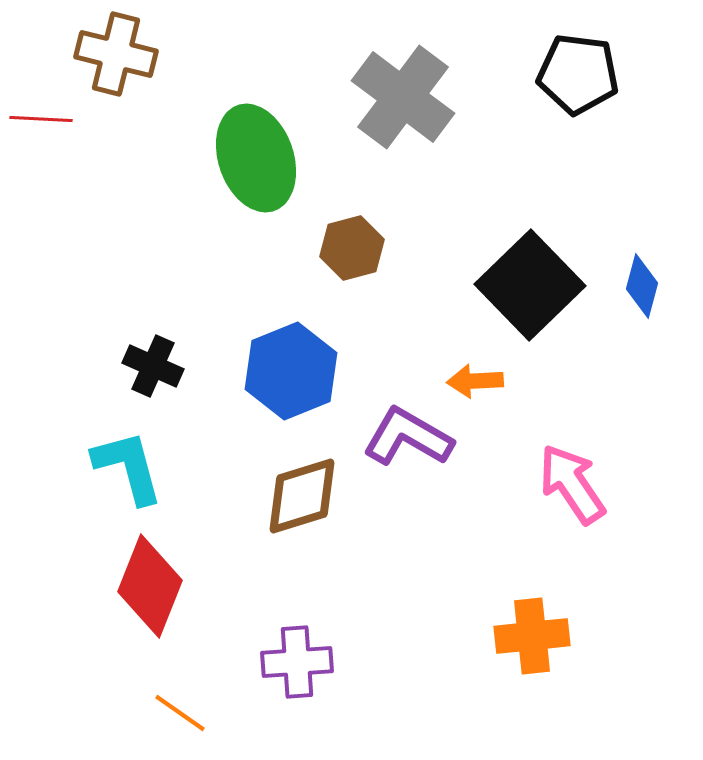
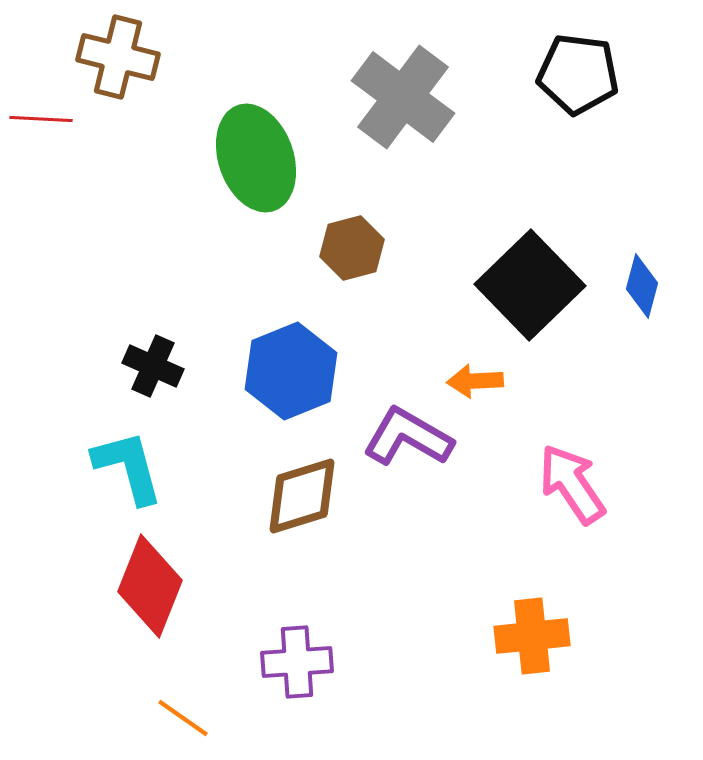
brown cross: moved 2 px right, 3 px down
orange line: moved 3 px right, 5 px down
